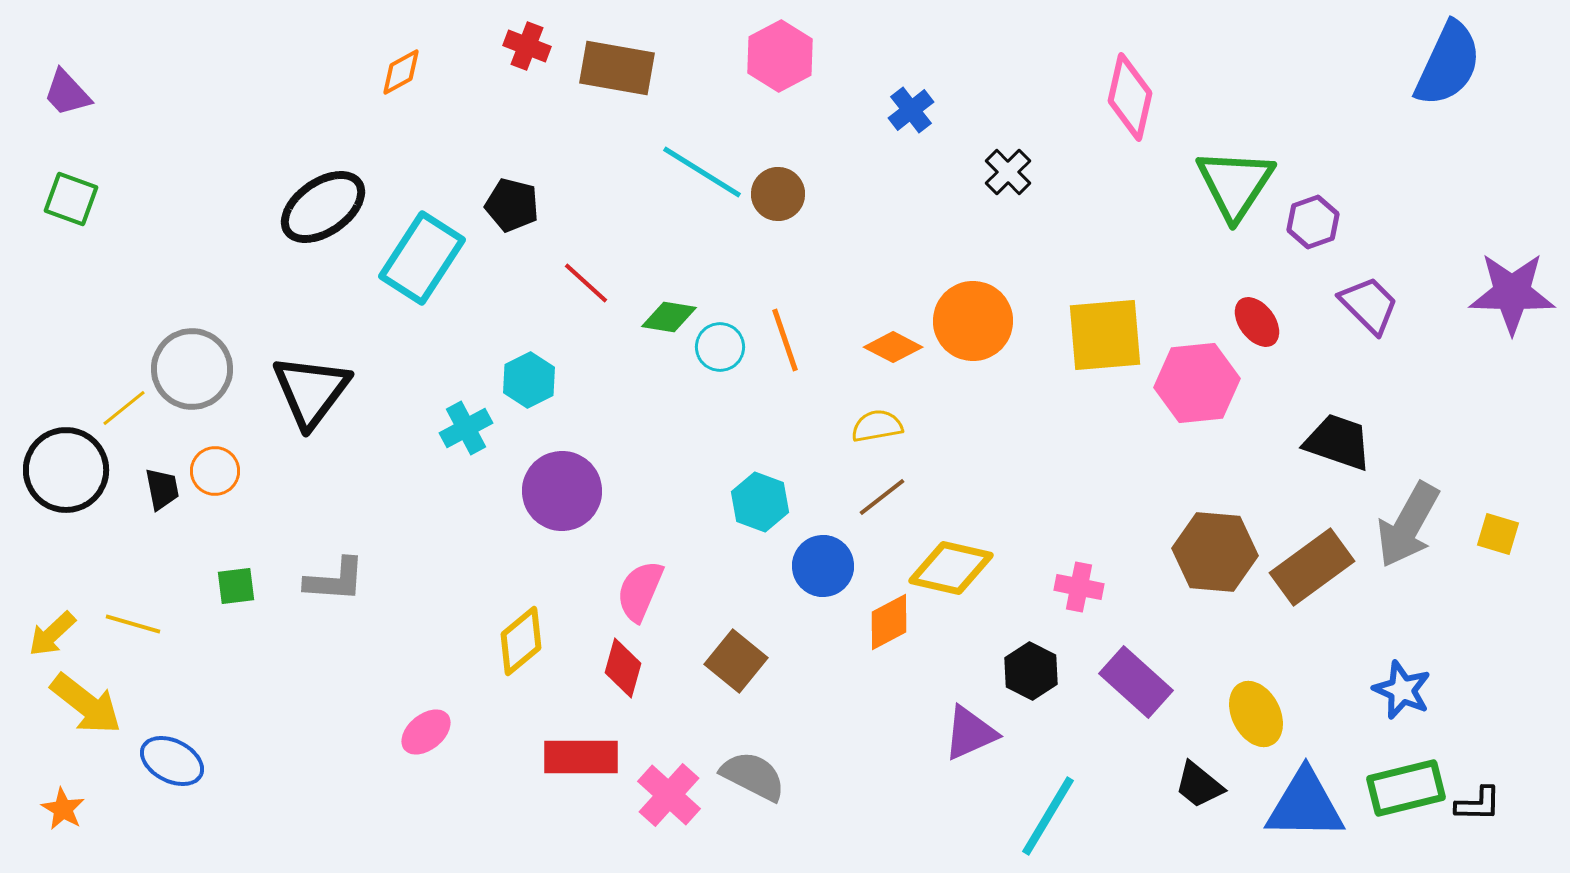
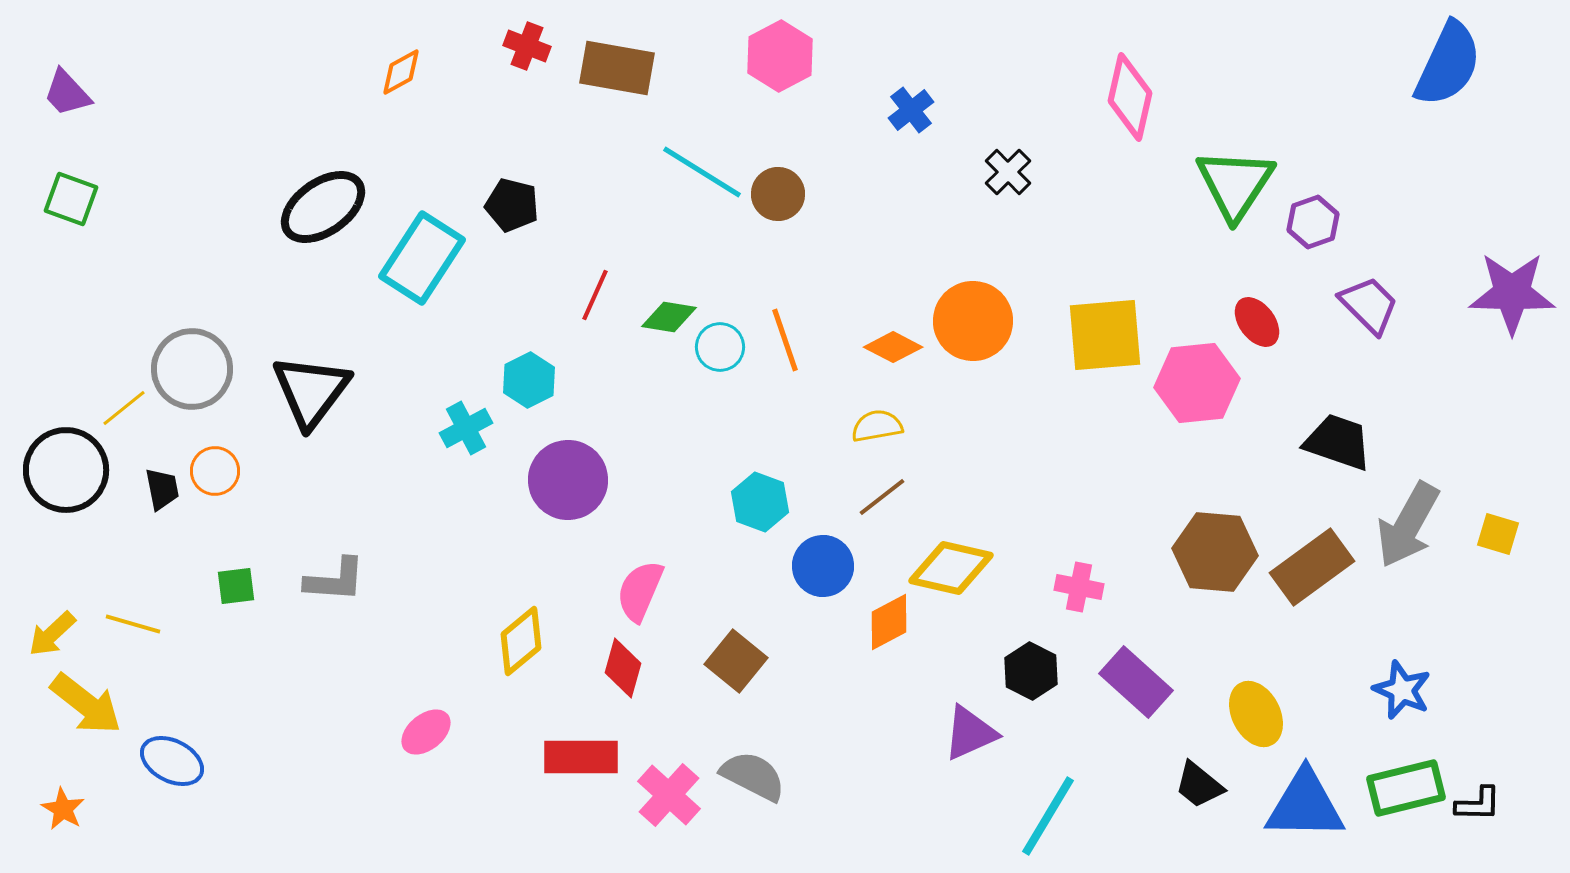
red line at (586, 283): moved 9 px right, 12 px down; rotated 72 degrees clockwise
purple circle at (562, 491): moved 6 px right, 11 px up
